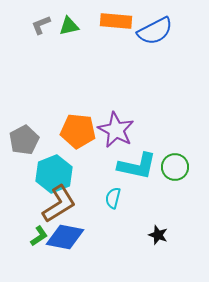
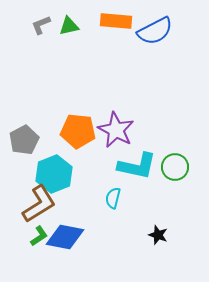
brown L-shape: moved 20 px left
